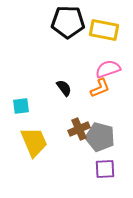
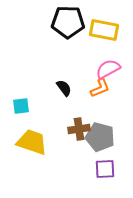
pink semicircle: rotated 10 degrees counterclockwise
brown cross: rotated 15 degrees clockwise
yellow trapezoid: moved 2 px left; rotated 48 degrees counterclockwise
